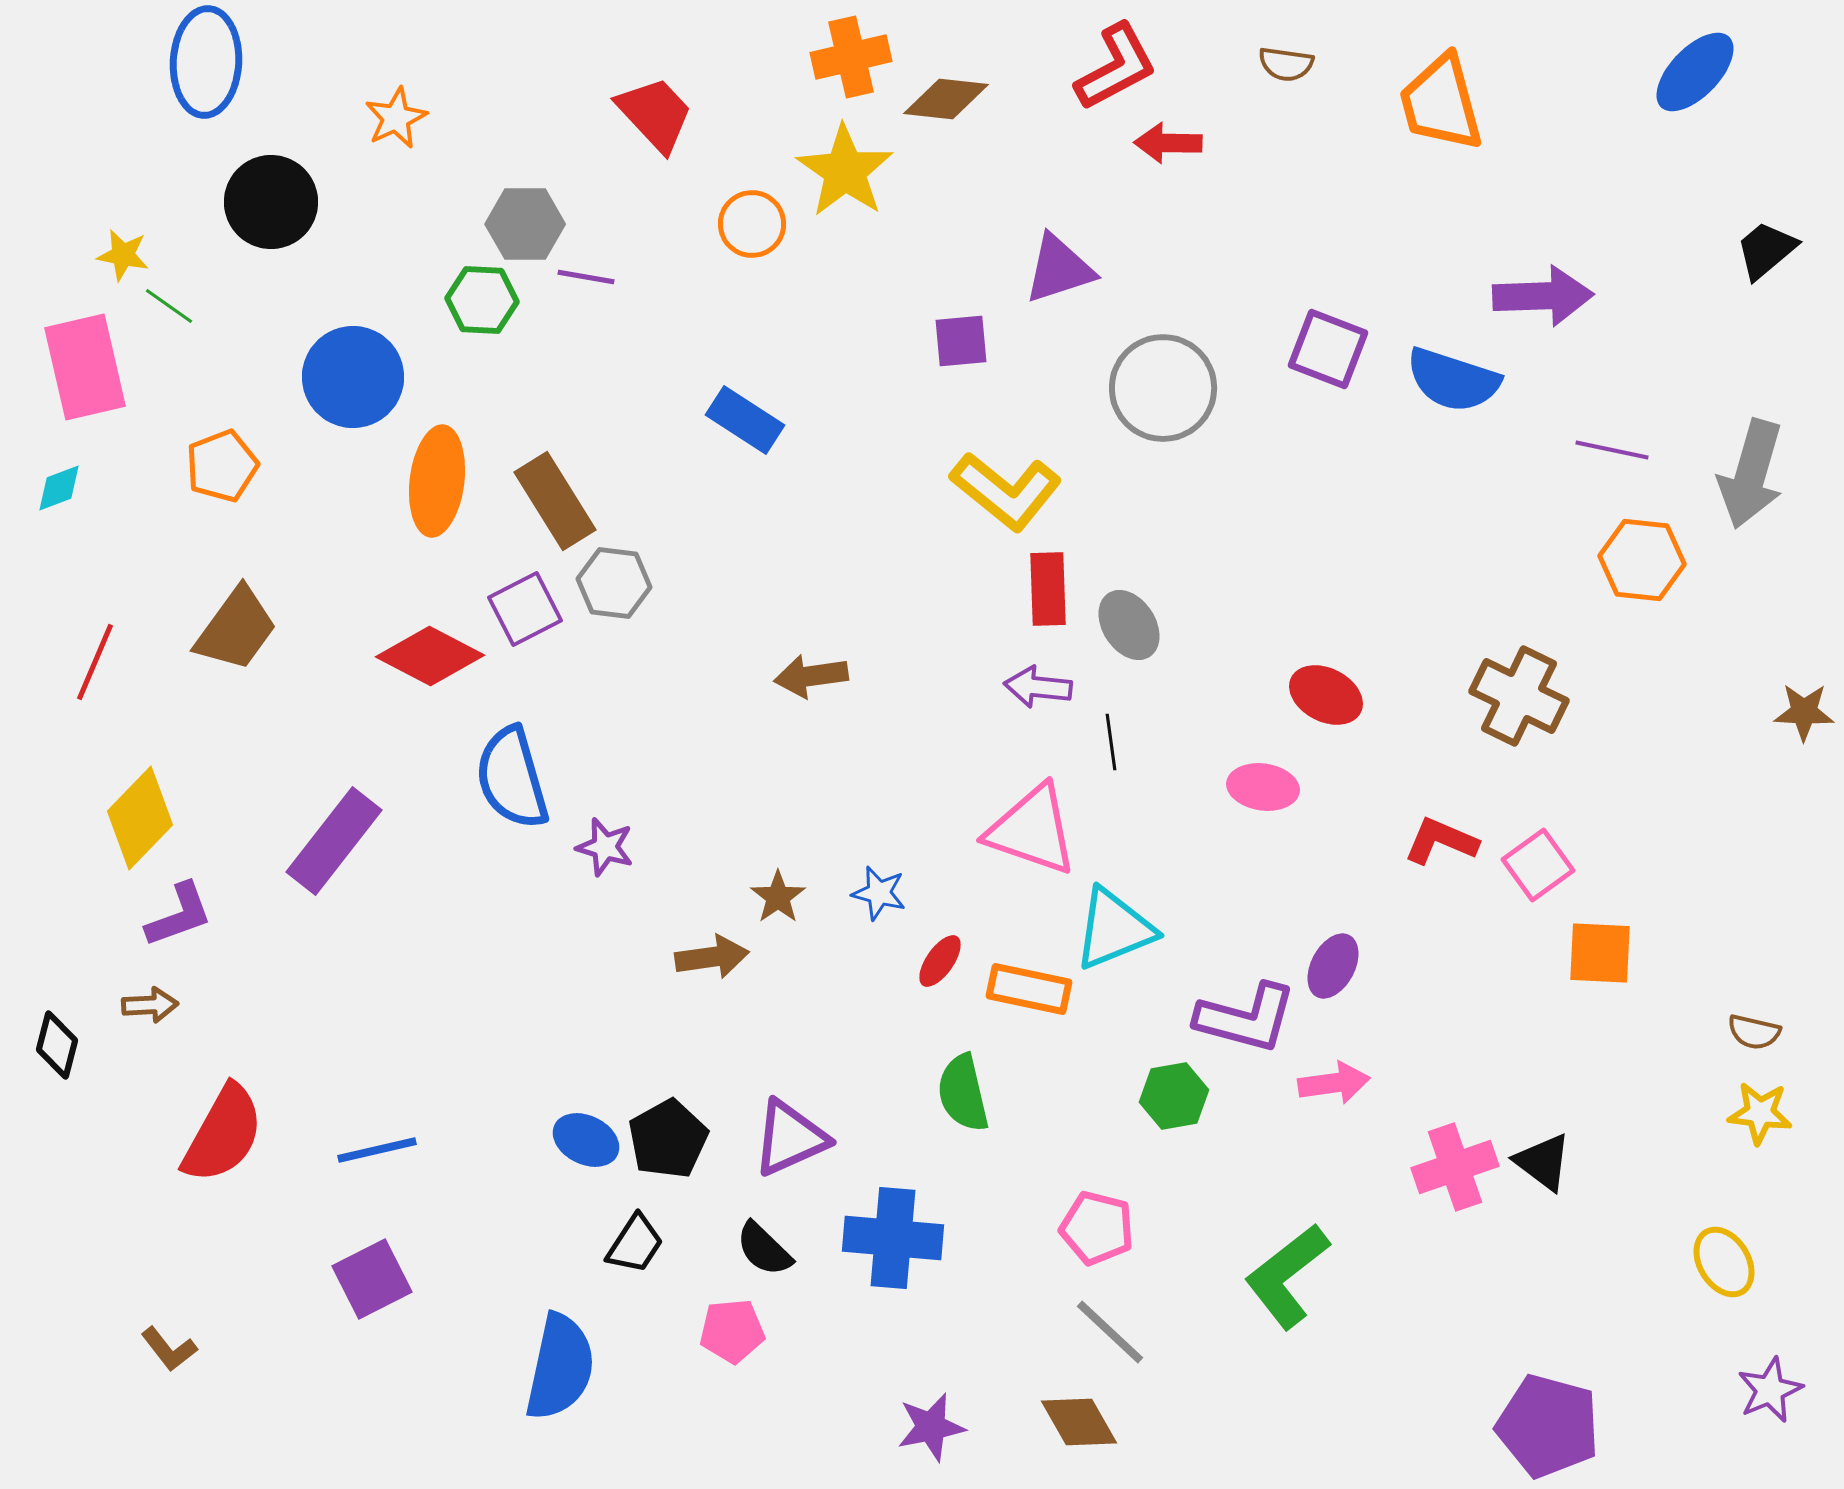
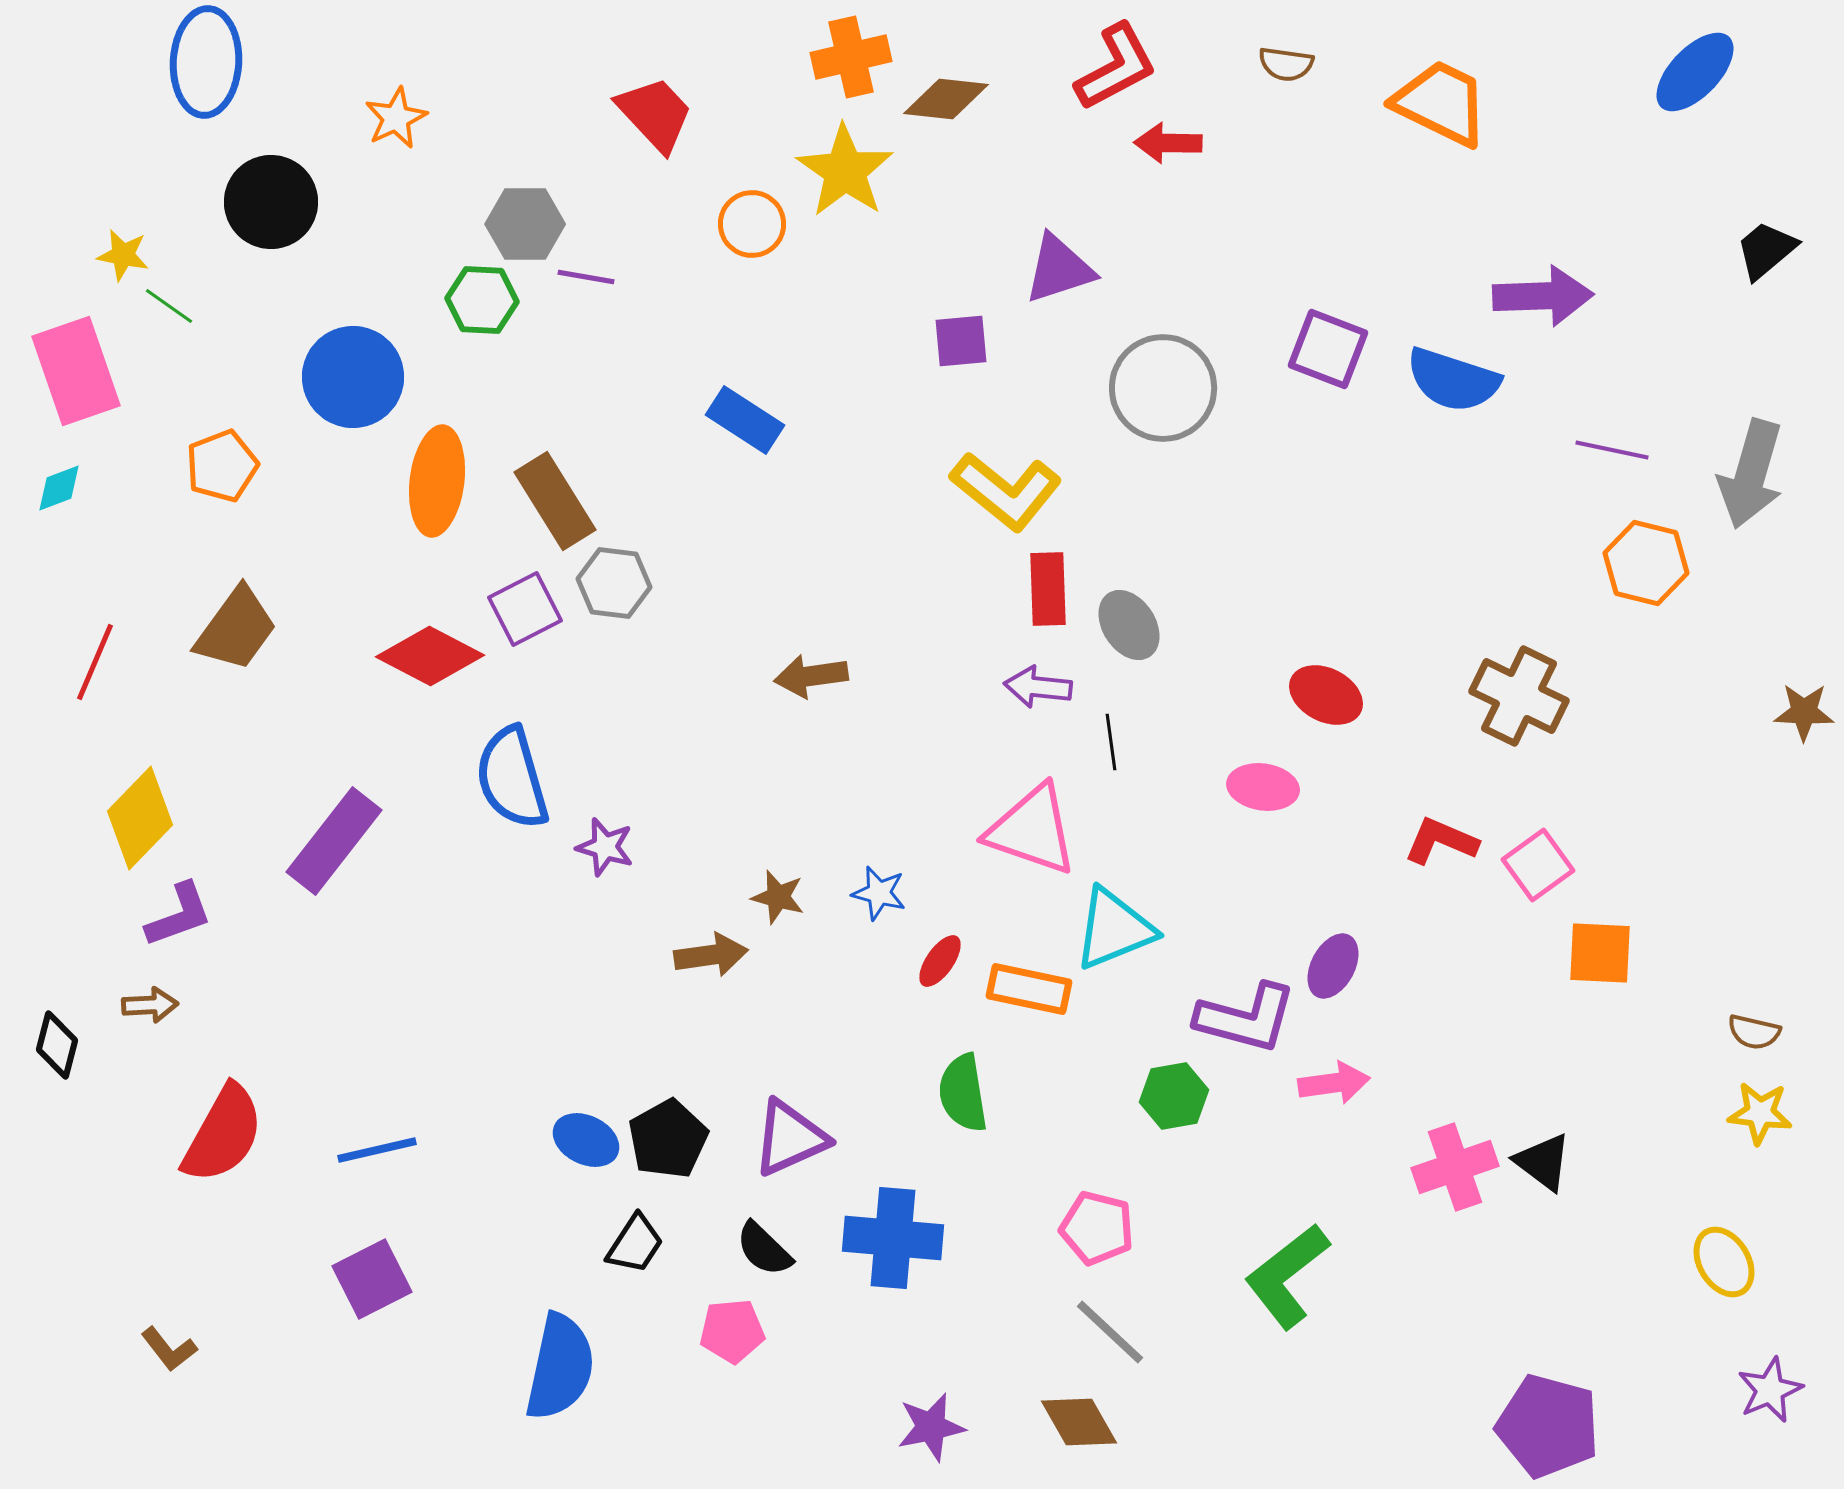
orange trapezoid at (1441, 103): rotated 131 degrees clockwise
pink rectangle at (85, 367): moved 9 px left, 4 px down; rotated 6 degrees counterclockwise
orange hexagon at (1642, 560): moved 4 px right, 3 px down; rotated 8 degrees clockwise
brown star at (778, 897): rotated 22 degrees counterclockwise
brown arrow at (712, 957): moved 1 px left, 2 px up
green semicircle at (963, 1093): rotated 4 degrees clockwise
